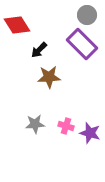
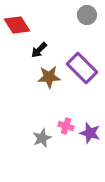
purple rectangle: moved 24 px down
gray star: moved 7 px right, 14 px down; rotated 18 degrees counterclockwise
